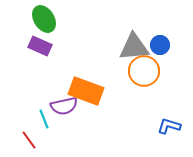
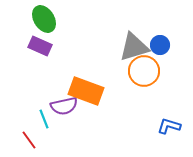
gray triangle: rotated 12 degrees counterclockwise
